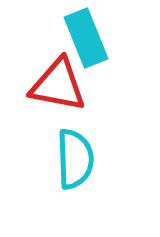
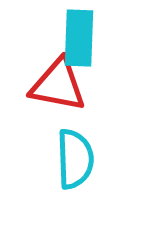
cyan rectangle: moved 7 px left; rotated 24 degrees clockwise
